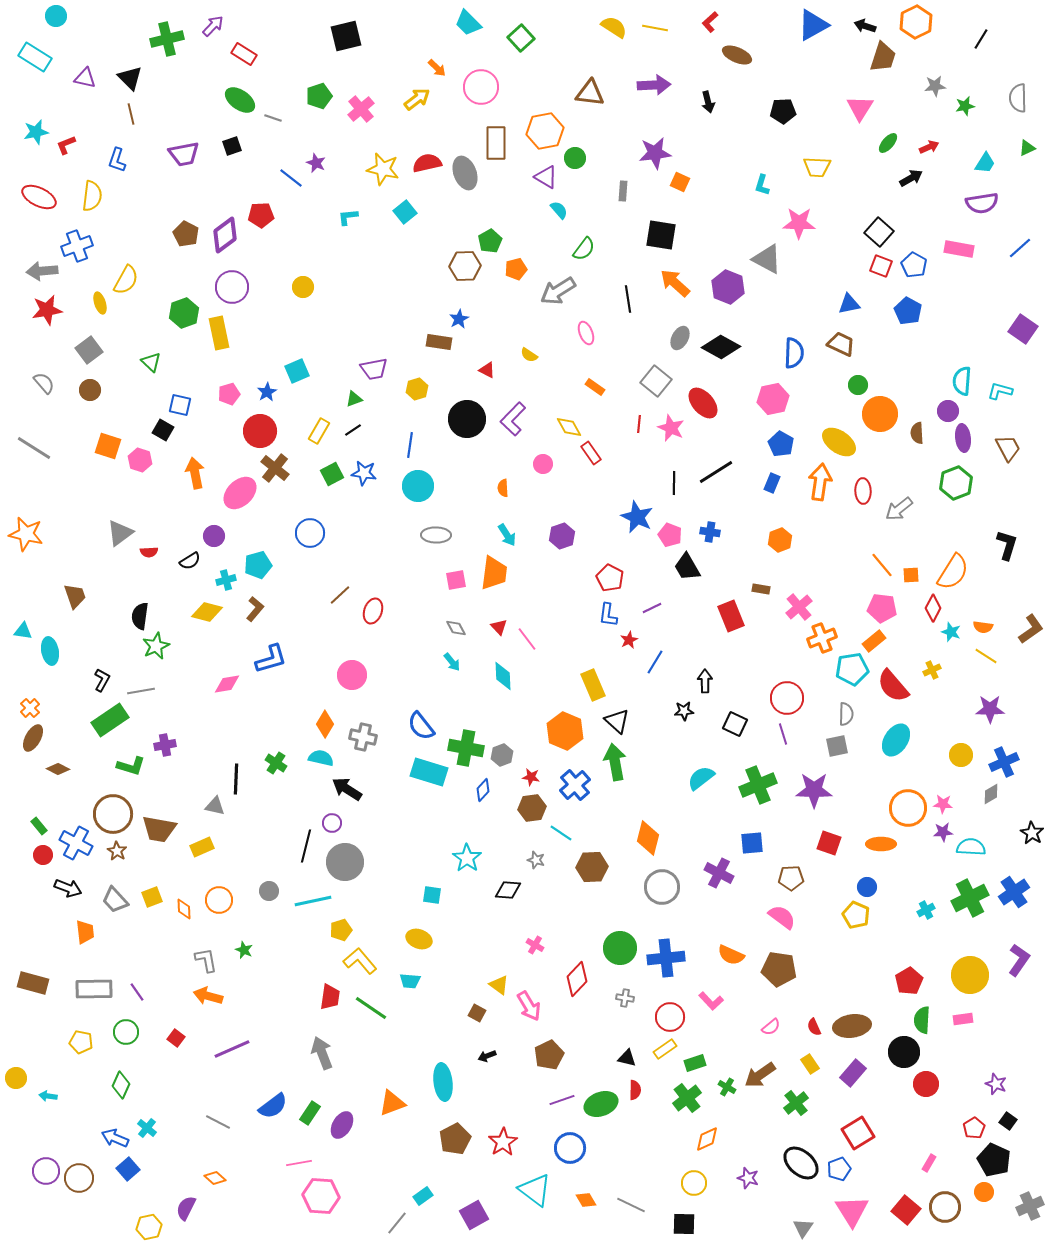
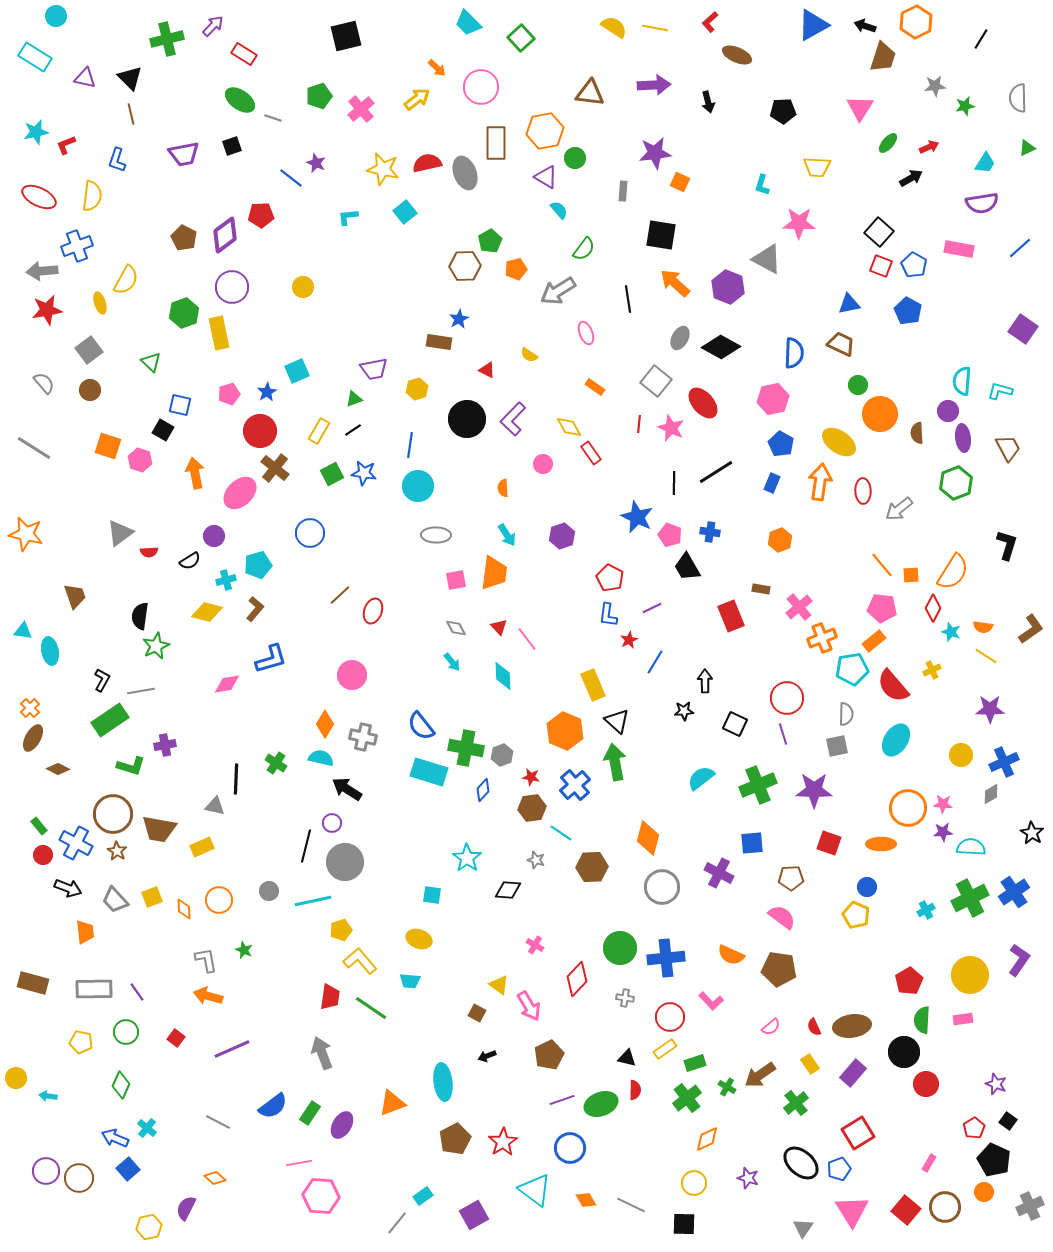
brown pentagon at (186, 234): moved 2 px left, 4 px down
